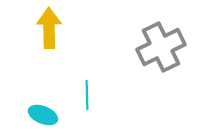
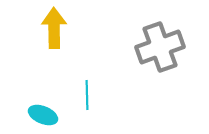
yellow arrow: moved 5 px right
gray cross: moved 1 px left; rotated 6 degrees clockwise
